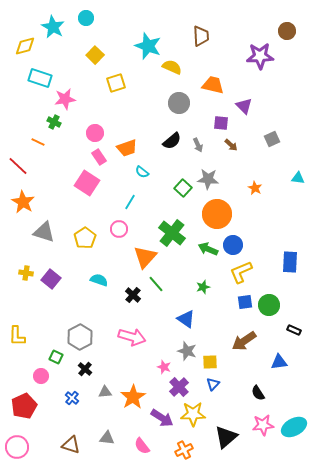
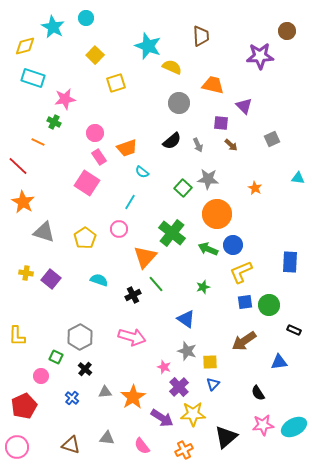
cyan rectangle at (40, 78): moved 7 px left
black cross at (133, 295): rotated 21 degrees clockwise
